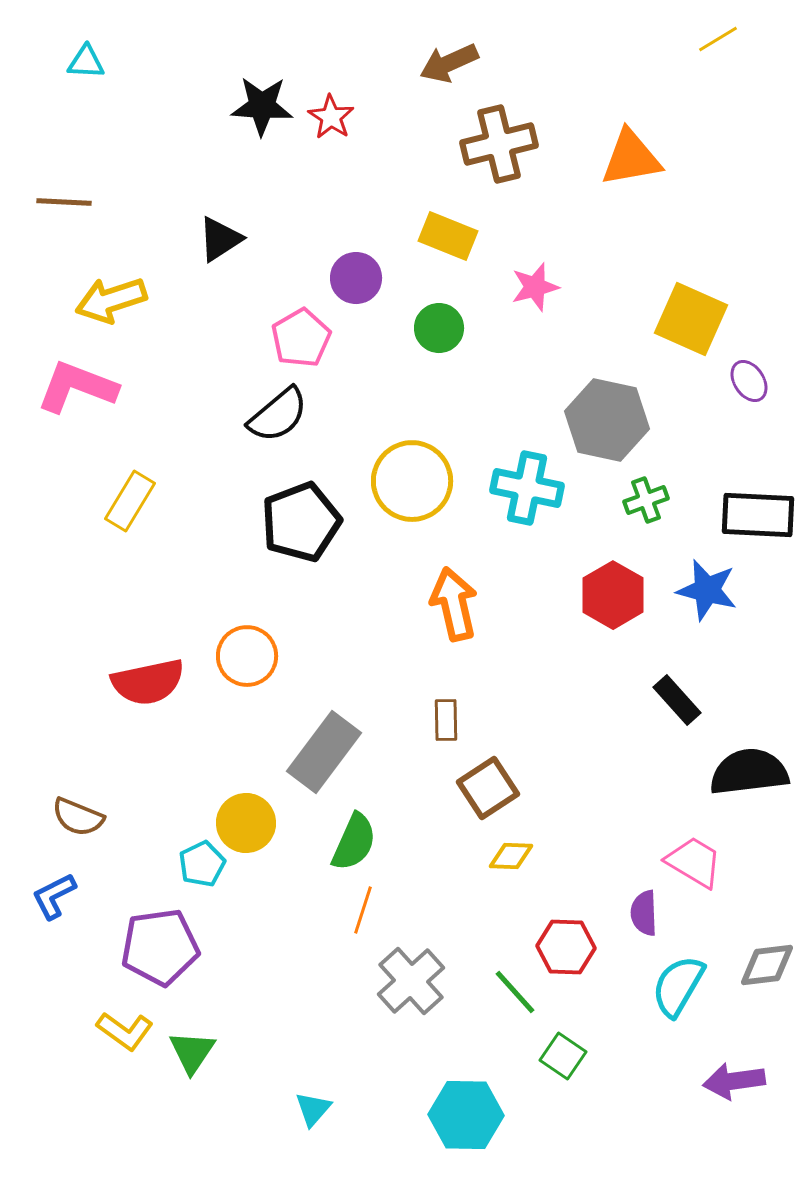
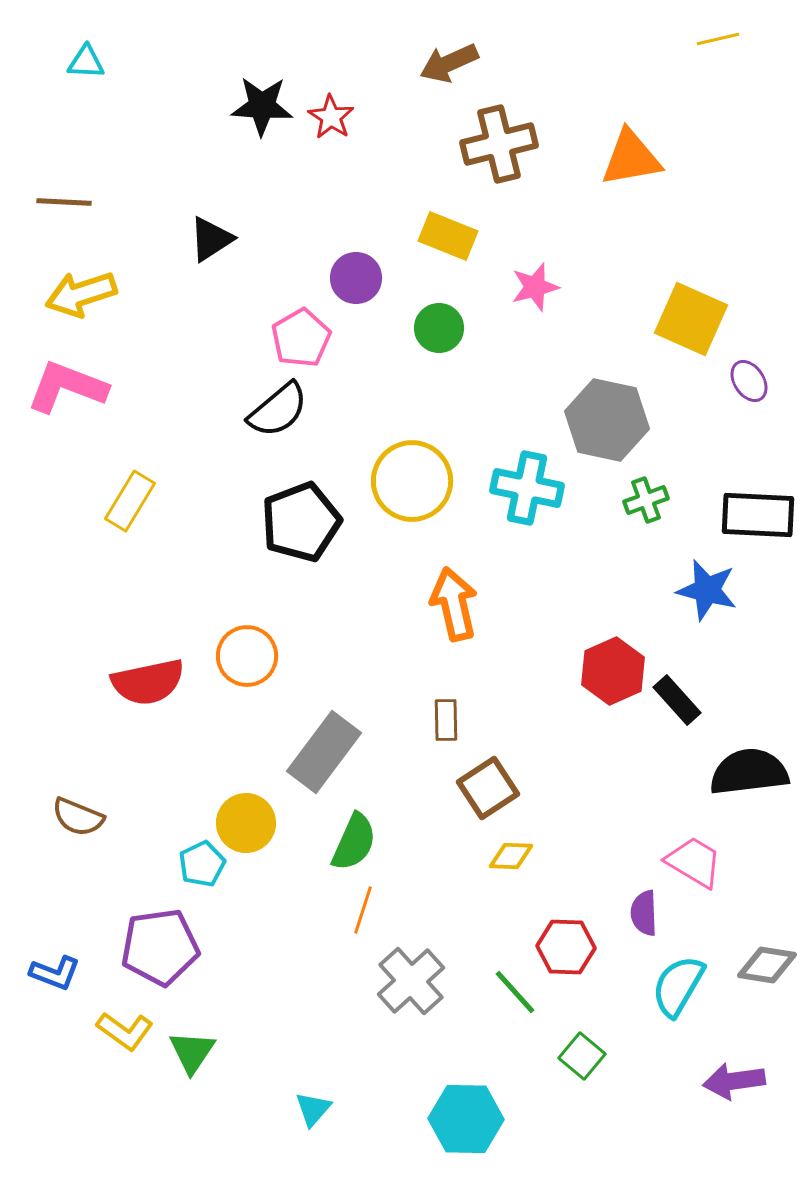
yellow line at (718, 39): rotated 18 degrees clockwise
black triangle at (220, 239): moved 9 px left
yellow arrow at (111, 300): moved 30 px left, 6 px up
pink L-shape at (77, 387): moved 10 px left
black semicircle at (278, 415): moved 5 px up
red hexagon at (613, 595): moved 76 px down; rotated 6 degrees clockwise
blue L-shape at (54, 896): moved 1 px right, 77 px down; rotated 132 degrees counterclockwise
gray diamond at (767, 965): rotated 16 degrees clockwise
green square at (563, 1056): moved 19 px right; rotated 6 degrees clockwise
cyan hexagon at (466, 1115): moved 4 px down
